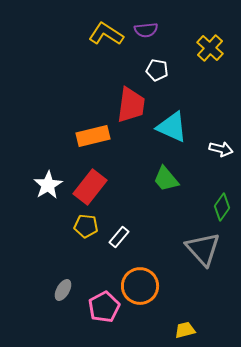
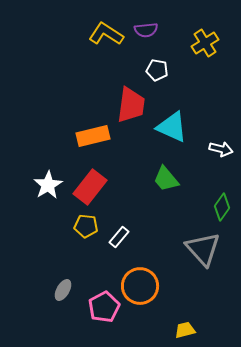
yellow cross: moved 5 px left, 5 px up; rotated 16 degrees clockwise
